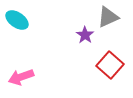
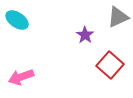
gray triangle: moved 10 px right
